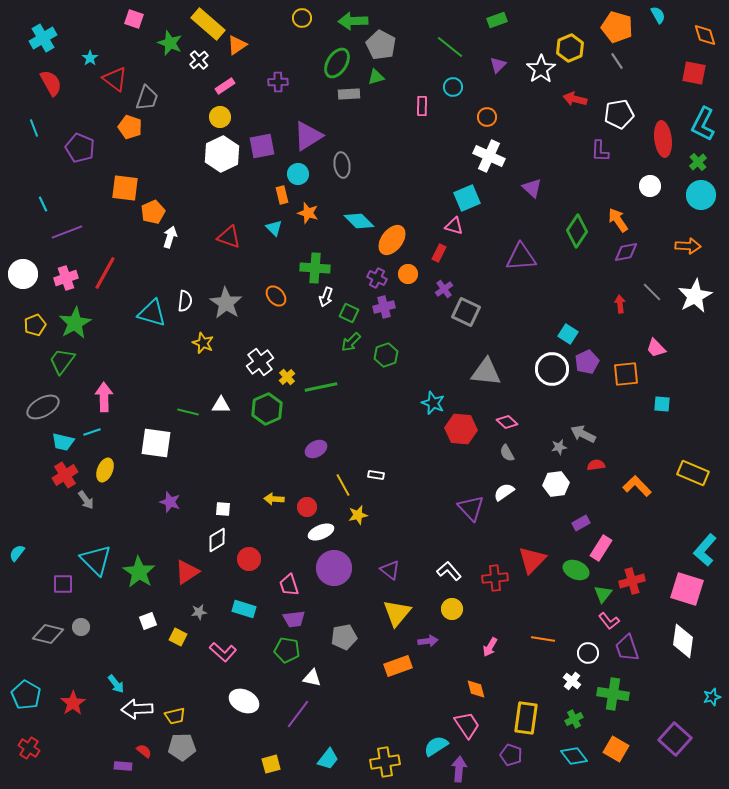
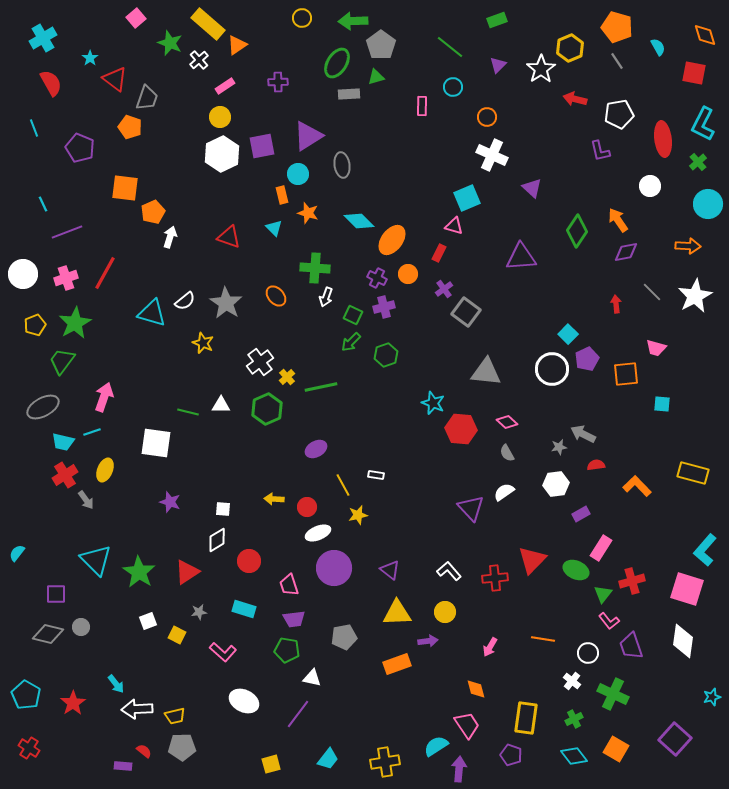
cyan semicircle at (658, 15): moved 32 px down
pink square at (134, 19): moved 2 px right, 1 px up; rotated 30 degrees clockwise
gray pentagon at (381, 45): rotated 8 degrees clockwise
purple L-shape at (600, 151): rotated 15 degrees counterclockwise
white cross at (489, 156): moved 3 px right, 1 px up
cyan circle at (701, 195): moved 7 px right, 9 px down
white semicircle at (185, 301): rotated 45 degrees clockwise
red arrow at (620, 304): moved 4 px left
gray square at (466, 312): rotated 12 degrees clockwise
green square at (349, 313): moved 4 px right, 2 px down
cyan square at (568, 334): rotated 12 degrees clockwise
pink trapezoid at (656, 348): rotated 30 degrees counterclockwise
purple pentagon at (587, 362): moved 3 px up
pink arrow at (104, 397): rotated 20 degrees clockwise
yellow rectangle at (693, 473): rotated 8 degrees counterclockwise
purple rectangle at (581, 523): moved 9 px up
white ellipse at (321, 532): moved 3 px left, 1 px down
red circle at (249, 559): moved 2 px down
purple square at (63, 584): moved 7 px left, 10 px down
yellow circle at (452, 609): moved 7 px left, 3 px down
yellow triangle at (397, 613): rotated 48 degrees clockwise
yellow square at (178, 637): moved 1 px left, 2 px up
purple trapezoid at (627, 648): moved 4 px right, 2 px up
orange rectangle at (398, 666): moved 1 px left, 2 px up
green cross at (613, 694): rotated 16 degrees clockwise
